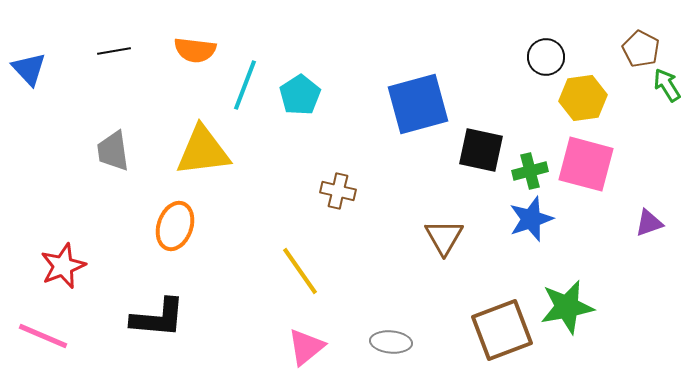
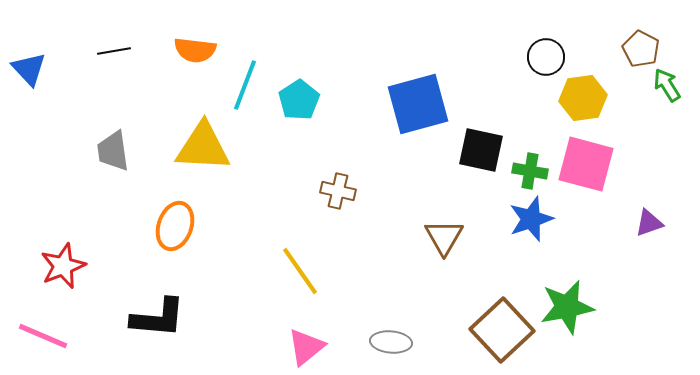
cyan pentagon: moved 1 px left, 5 px down
yellow triangle: moved 4 px up; rotated 10 degrees clockwise
green cross: rotated 24 degrees clockwise
brown square: rotated 22 degrees counterclockwise
